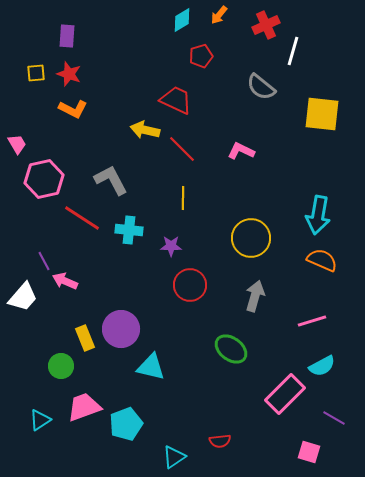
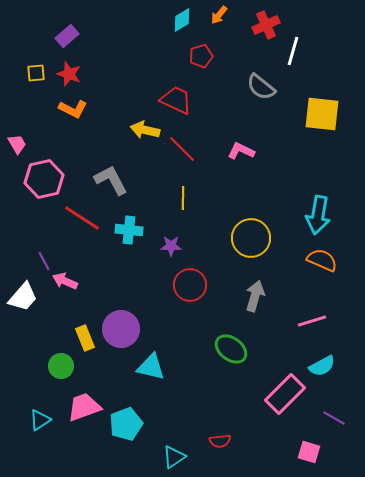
purple rectangle at (67, 36): rotated 45 degrees clockwise
